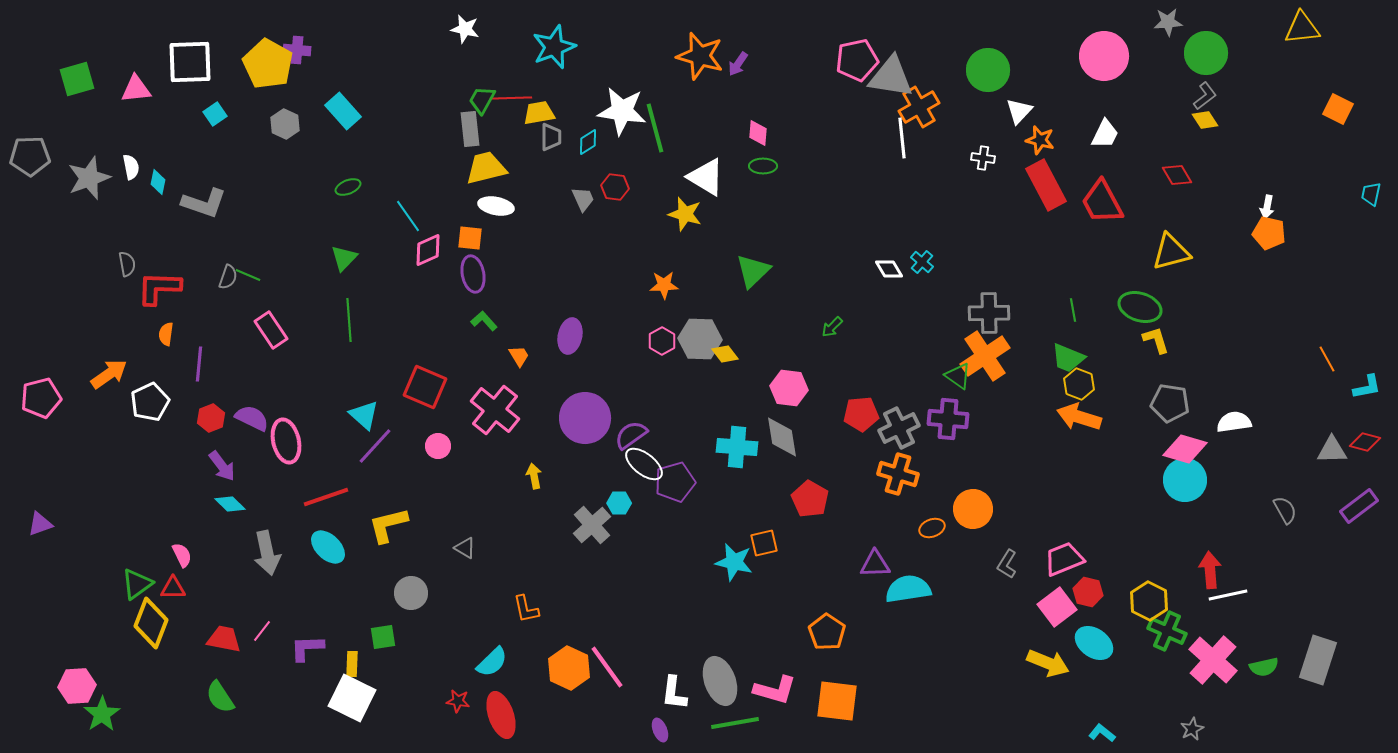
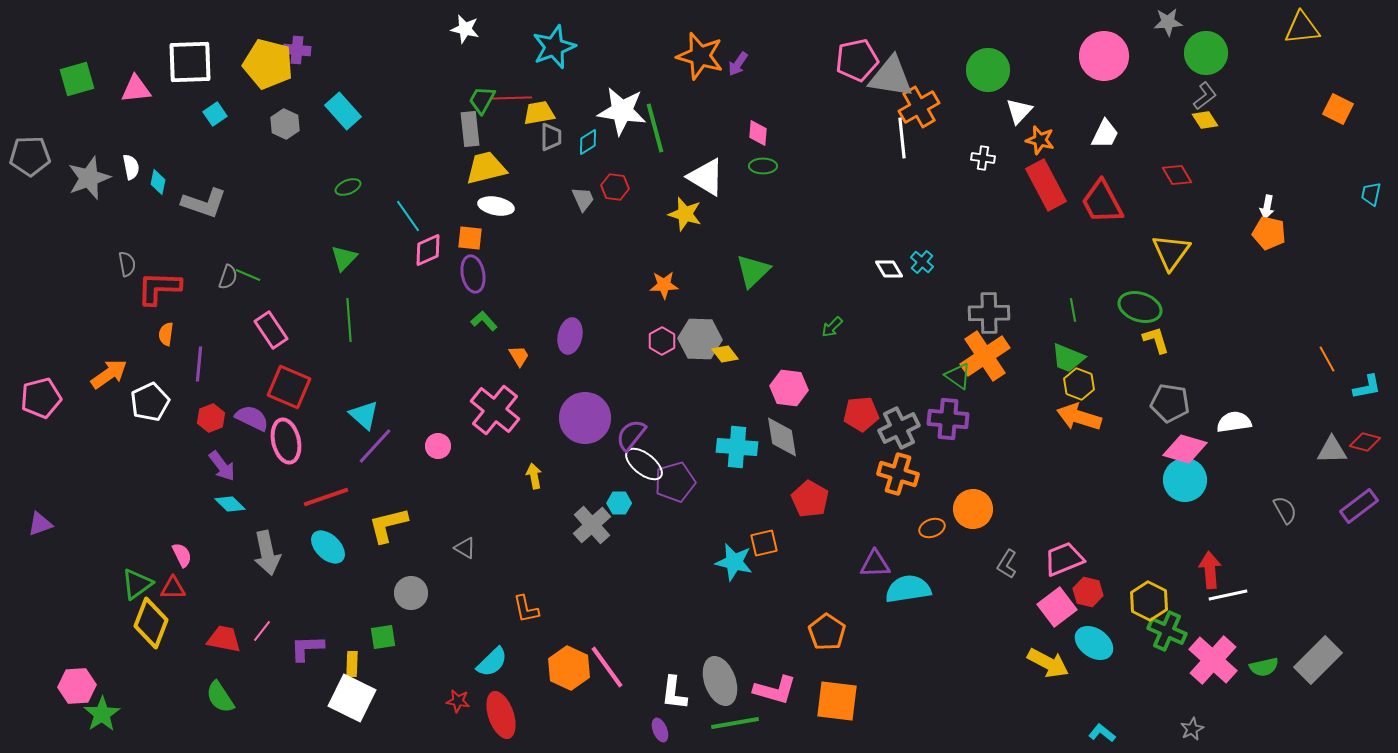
yellow pentagon at (268, 64): rotated 15 degrees counterclockwise
yellow triangle at (1171, 252): rotated 39 degrees counterclockwise
red square at (425, 387): moved 136 px left
purple semicircle at (631, 435): rotated 16 degrees counterclockwise
gray rectangle at (1318, 660): rotated 27 degrees clockwise
yellow arrow at (1048, 663): rotated 6 degrees clockwise
